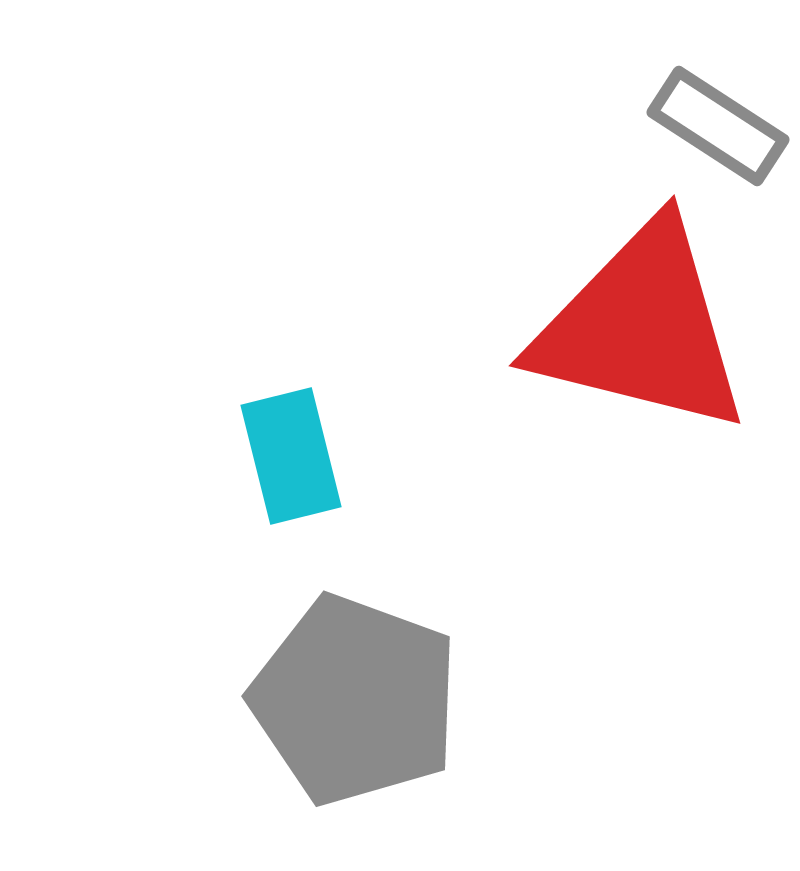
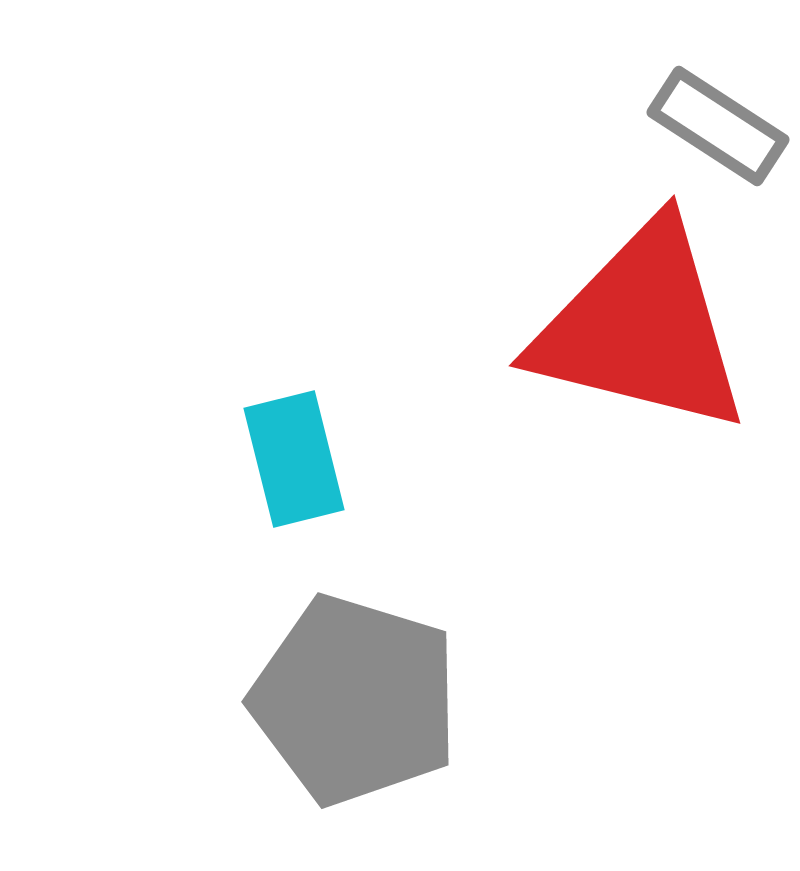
cyan rectangle: moved 3 px right, 3 px down
gray pentagon: rotated 3 degrees counterclockwise
